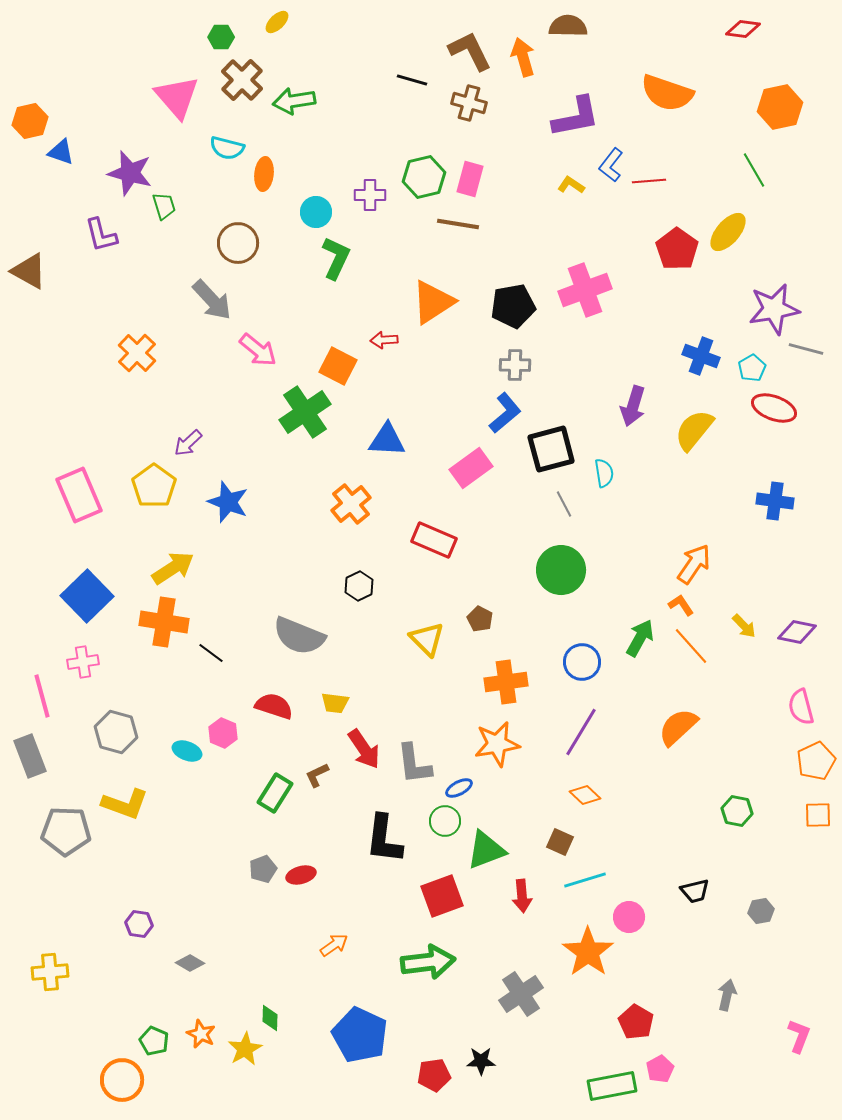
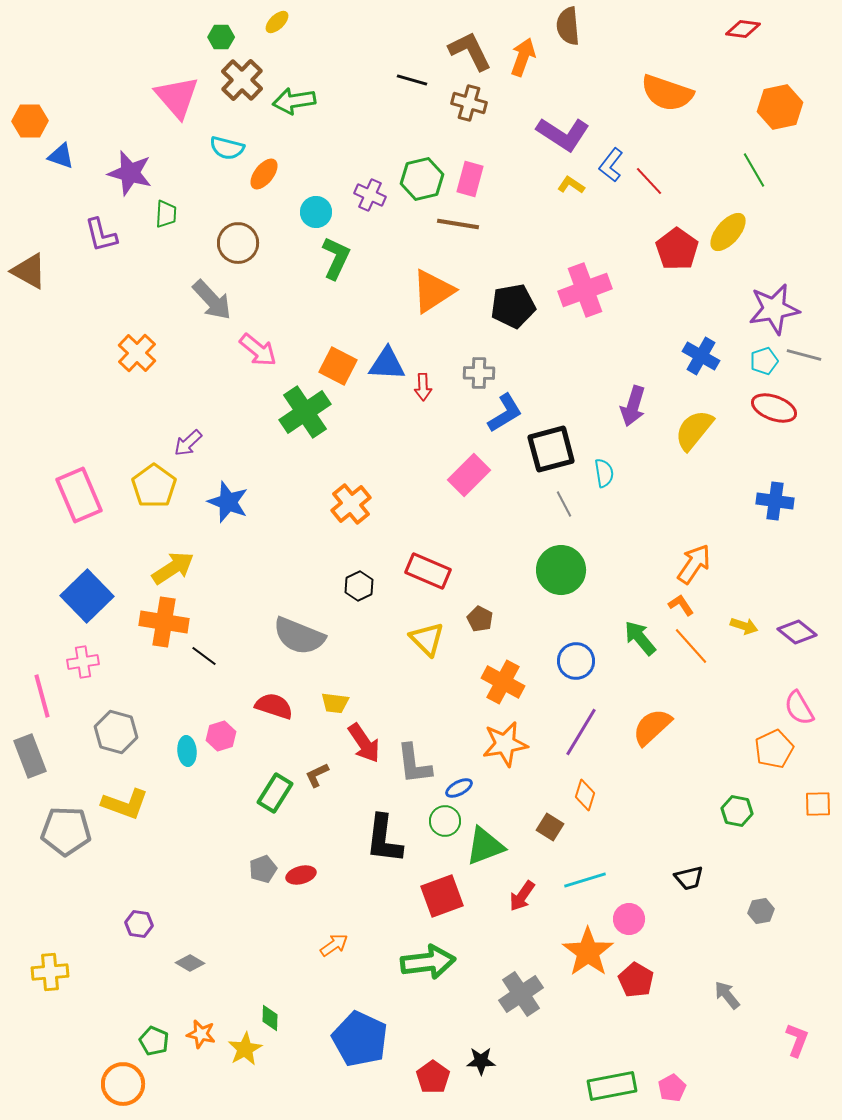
brown semicircle at (568, 26): rotated 96 degrees counterclockwise
orange arrow at (523, 57): rotated 36 degrees clockwise
purple L-shape at (576, 117): moved 13 px left, 17 px down; rotated 44 degrees clockwise
orange hexagon at (30, 121): rotated 12 degrees clockwise
blue triangle at (61, 152): moved 4 px down
orange ellipse at (264, 174): rotated 32 degrees clockwise
green hexagon at (424, 177): moved 2 px left, 2 px down
red line at (649, 181): rotated 52 degrees clockwise
purple cross at (370, 195): rotated 24 degrees clockwise
green trapezoid at (164, 206): moved 2 px right, 8 px down; rotated 20 degrees clockwise
orange triangle at (433, 302): moved 11 px up
red arrow at (384, 340): moved 39 px right, 47 px down; rotated 88 degrees counterclockwise
gray line at (806, 349): moved 2 px left, 6 px down
blue cross at (701, 356): rotated 9 degrees clockwise
gray cross at (515, 365): moved 36 px left, 8 px down
cyan pentagon at (752, 368): moved 12 px right, 7 px up; rotated 12 degrees clockwise
blue L-shape at (505, 413): rotated 9 degrees clockwise
blue triangle at (387, 440): moved 76 px up
pink rectangle at (471, 468): moved 2 px left, 7 px down; rotated 9 degrees counterclockwise
red rectangle at (434, 540): moved 6 px left, 31 px down
yellow arrow at (744, 626): rotated 28 degrees counterclockwise
purple diamond at (797, 632): rotated 27 degrees clockwise
green arrow at (640, 638): rotated 69 degrees counterclockwise
black line at (211, 653): moved 7 px left, 3 px down
blue circle at (582, 662): moved 6 px left, 1 px up
orange cross at (506, 682): moved 3 px left; rotated 36 degrees clockwise
pink semicircle at (801, 707): moved 2 px left, 1 px down; rotated 15 degrees counterclockwise
orange semicircle at (678, 727): moved 26 px left
pink hexagon at (223, 733): moved 2 px left, 3 px down; rotated 20 degrees clockwise
orange star at (497, 744): moved 8 px right
red arrow at (364, 749): moved 6 px up
cyan ellipse at (187, 751): rotated 64 degrees clockwise
orange pentagon at (816, 761): moved 42 px left, 12 px up
orange diamond at (585, 795): rotated 64 degrees clockwise
orange square at (818, 815): moved 11 px up
brown square at (560, 842): moved 10 px left, 15 px up; rotated 8 degrees clockwise
green triangle at (486, 850): moved 1 px left, 4 px up
black trapezoid at (695, 891): moved 6 px left, 13 px up
red arrow at (522, 896): rotated 40 degrees clockwise
pink circle at (629, 917): moved 2 px down
gray arrow at (727, 995): rotated 52 degrees counterclockwise
red pentagon at (636, 1022): moved 42 px up
orange star at (201, 1034): rotated 12 degrees counterclockwise
blue pentagon at (360, 1035): moved 4 px down
pink L-shape at (799, 1036): moved 2 px left, 4 px down
pink pentagon at (660, 1069): moved 12 px right, 19 px down
red pentagon at (434, 1075): moved 1 px left, 2 px down; rotated 28 degrees counterclockwise
orange circle at (122, 1080): moved 1 px right, 4 px down
